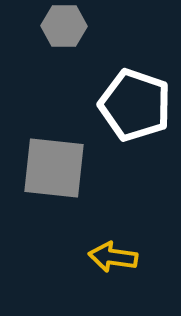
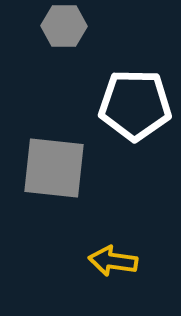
white pentagon: rotated 18 degrees counterclockwise
yellow arrow: moved 4 px down
